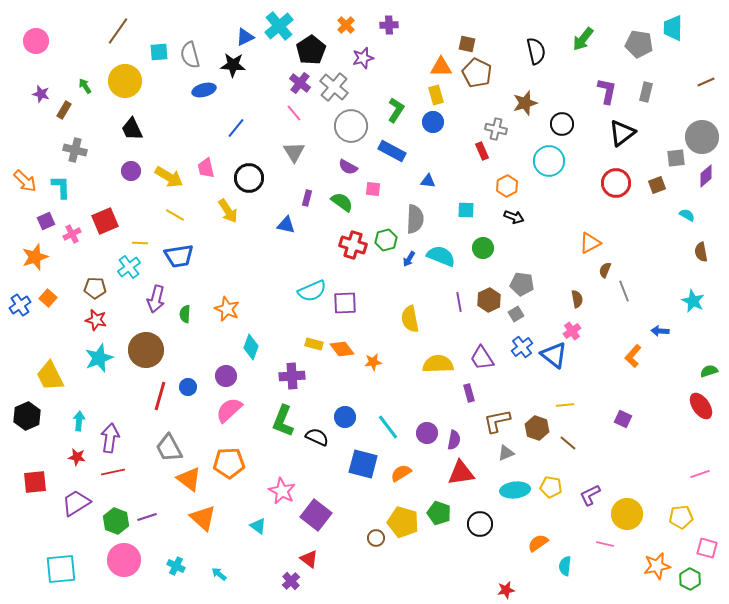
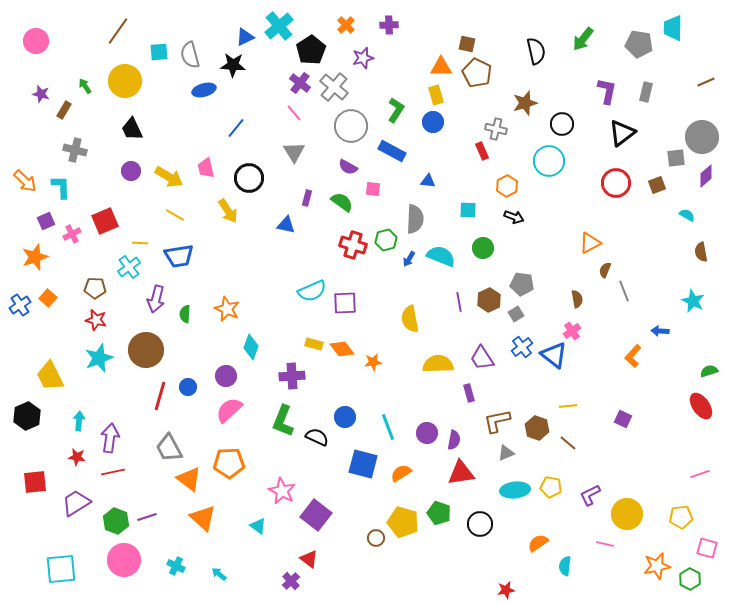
cyan square at (466, 210): moved 2 px right
yellow line at (565, 405): moved 3 px right, 1 px down
cyan line at (388, 427): rotated 16 degrees clockwise
